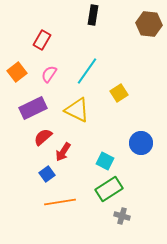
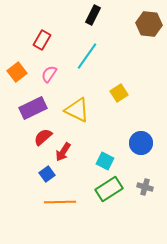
black rectangle: rotated 18 degrees clockwise
cyan line: moved 15 px up
orange line: rotated 8 degrees clockwise
gray cross: moved 23 px right, 29 px up
